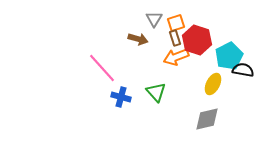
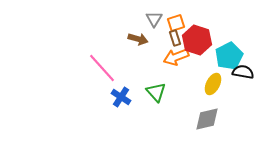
black semicircle: moved 2 px down
blue cross: rotated 18 degrees clockwise
